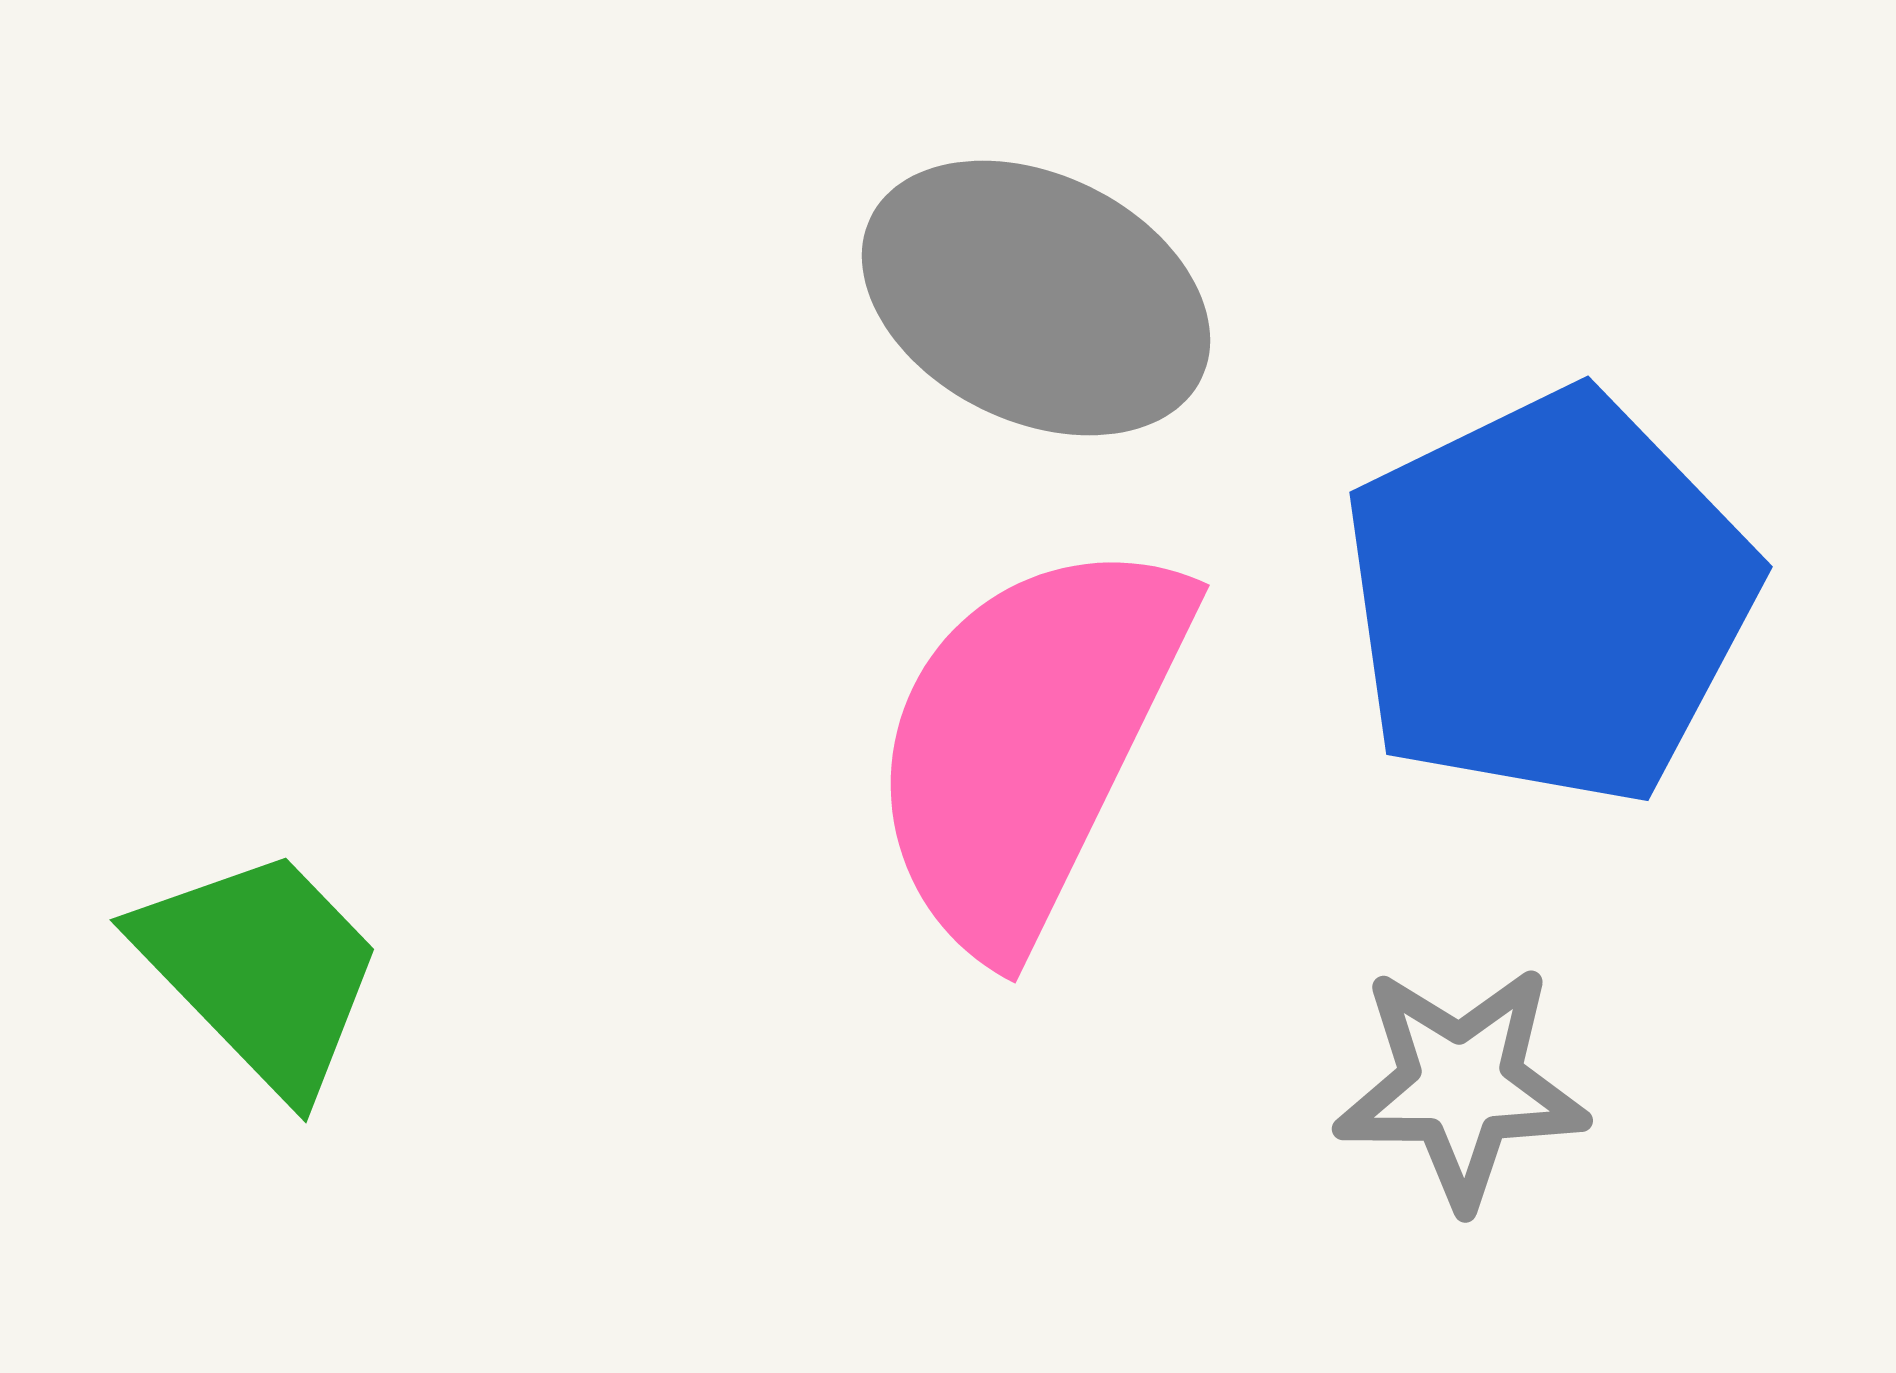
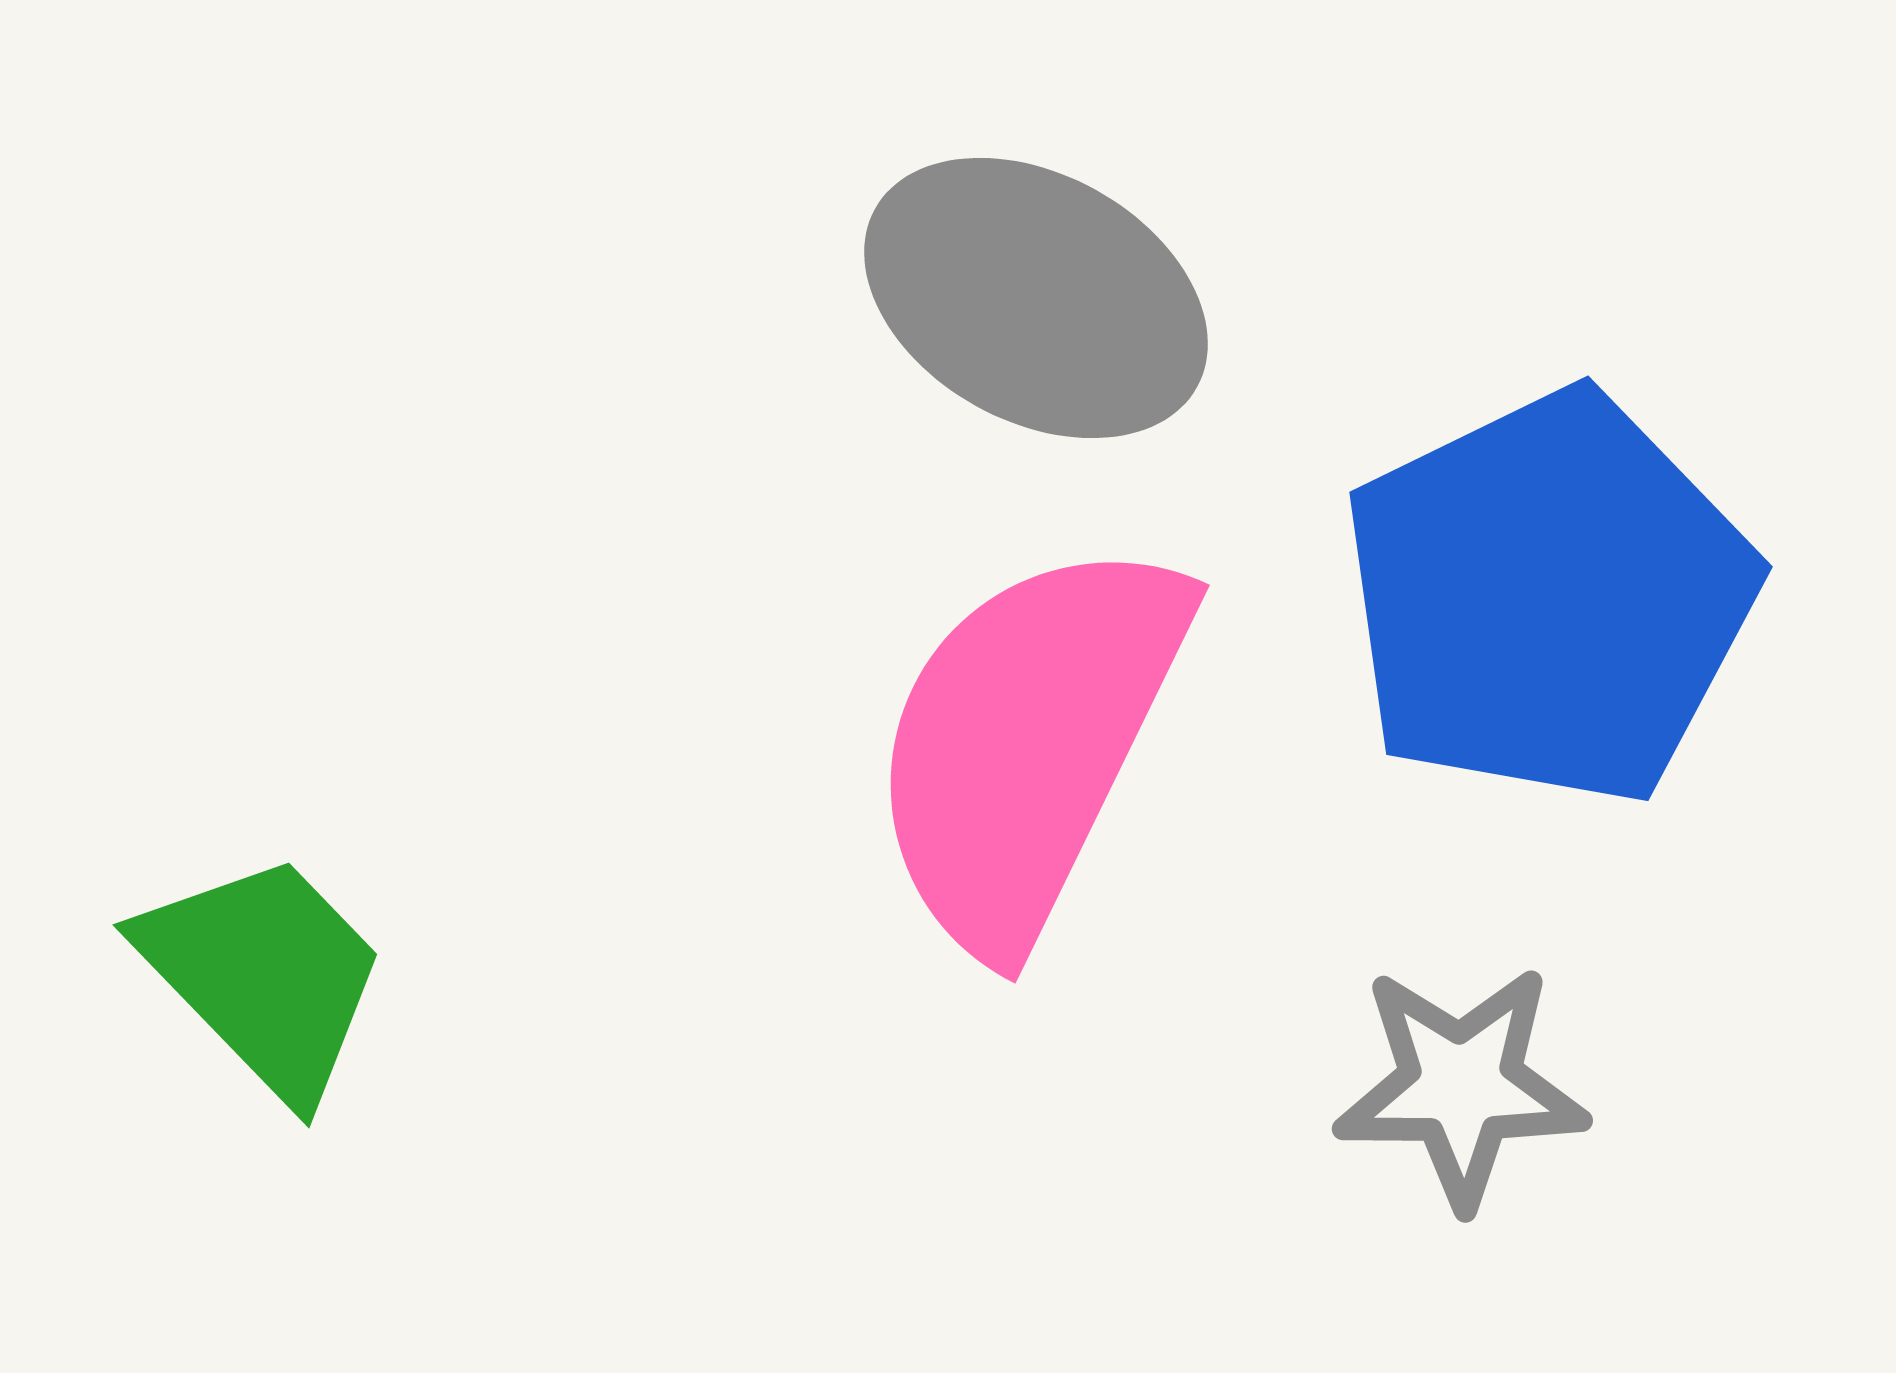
gray ellipse: rotated 3 degrees clockwise
green trapezoid: moved 3 px right, 5 px down
